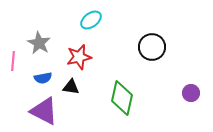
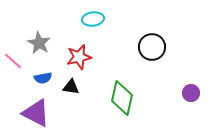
cyan ellipse: moved 2 px right, 1 px up; rotated 30 degrees clockwise
pink line: rotated 54 degrees counterclockwise
purple triangle: moved 8 px left, 2 px down
